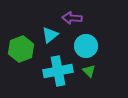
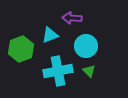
cyan triangle: rotated 18 degrees clockwise
